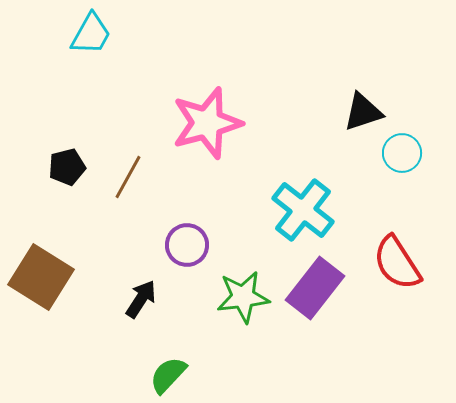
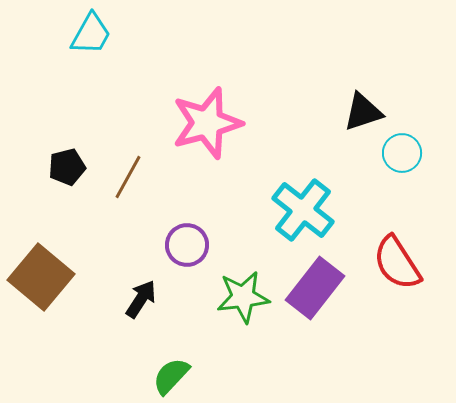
brown square: rotated 8 degrees clockwise
green semicircle: moved 3 px right, 1 px down
